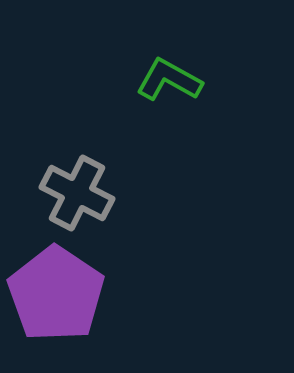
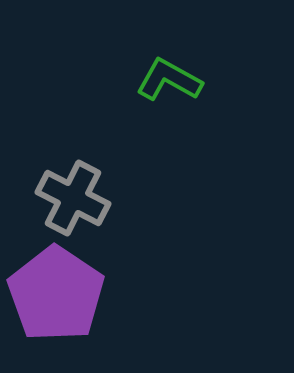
gray cross: moved 4 px left, 5 px down
